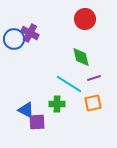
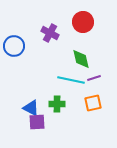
red circle: moved 2 px left, 3 px down
purple cross: moved 20 px right
blue circle: moved 7 px down
green diamond: moved 2 px down
cyan line: moved 2 px right, 4 px up; rotated 20 degrees counterclockwise
blue triangle: moved 5 px right, 2 px up
